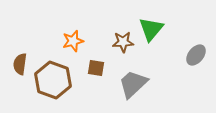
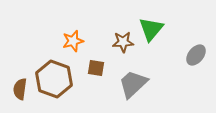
brown semicircle: moved 25 px down
brown hexagon: moved 1 px right, 1 px up
